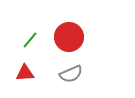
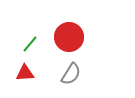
green line: moved 4 px down
gray semicircle: rotated 35 degrees counterclockwise
